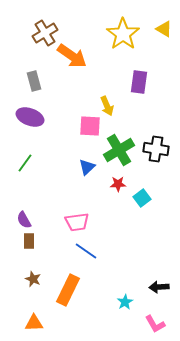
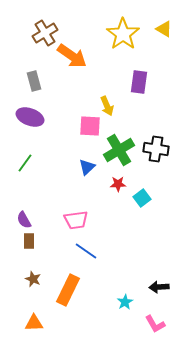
pink trapezoid: moved 1 px left, 2 px up
